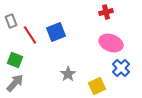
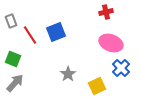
green square: moved 2 px left, 1 px up
